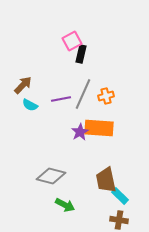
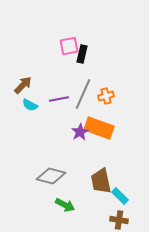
pink square: moved 3 px left, 5 px down; rotated 18 degrees clockwise
black rectangle: moved 1 px right
purple line: moved 2 px left
orange rectangle: rotated 16 degrees clockwise
brown trapezoid: moved 5 px left, 1 px down
